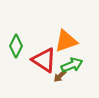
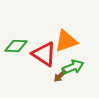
green diamond: rotated 65 degrees clockwise
red triangle: moved 6 px up
green arrow: moved 1 px right, 2 px down
